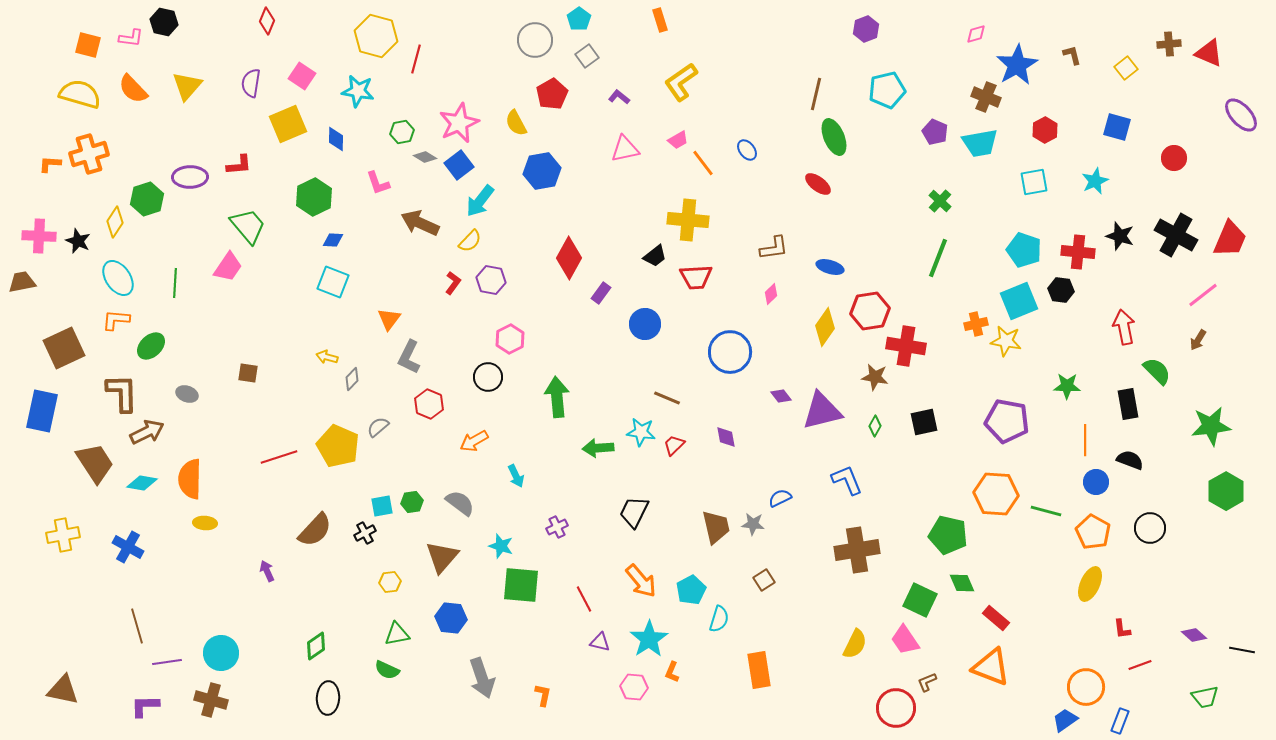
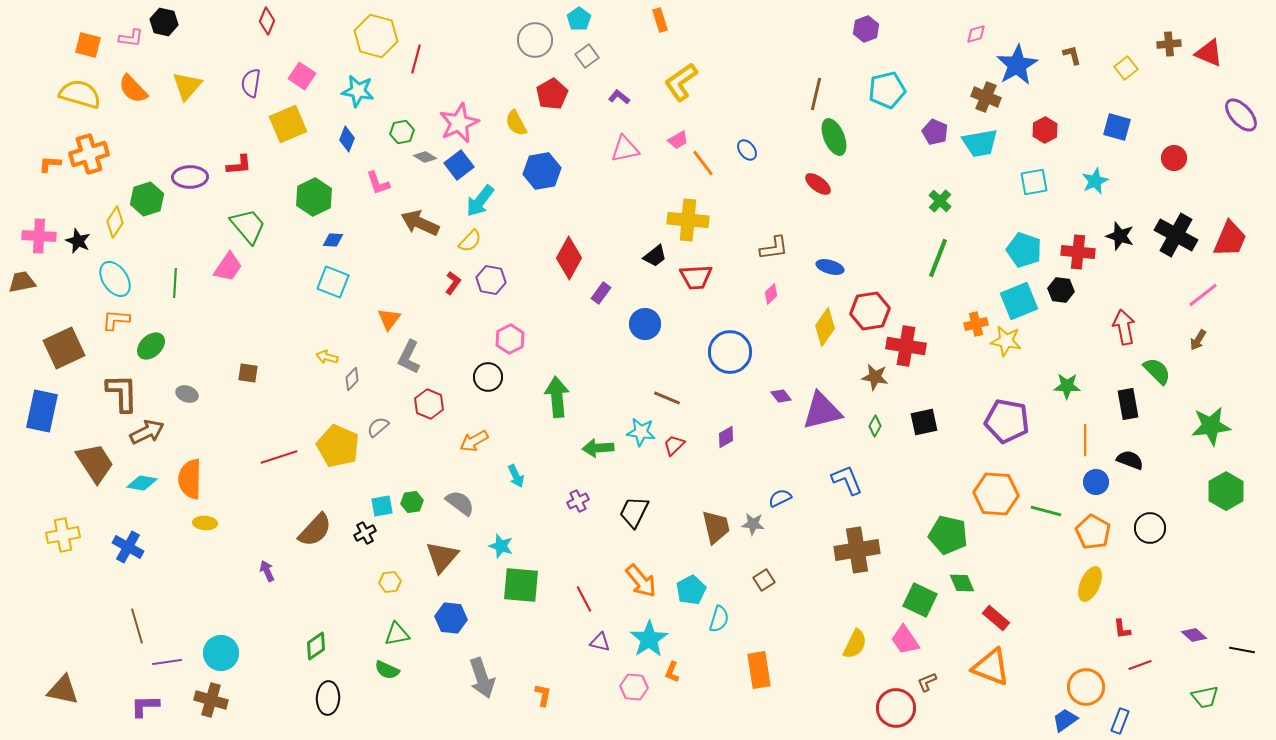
blue diamond at (336, 139): moved 11 px right; rotated 20 degrees clockwise
cyan ellipse at (118, 278): moved 3 px left, 1 px down
purple diamond at (726, 437): rotated 70 degrees clockwise
purple cross at (557, 527): moved 21 px right, 26 px up
